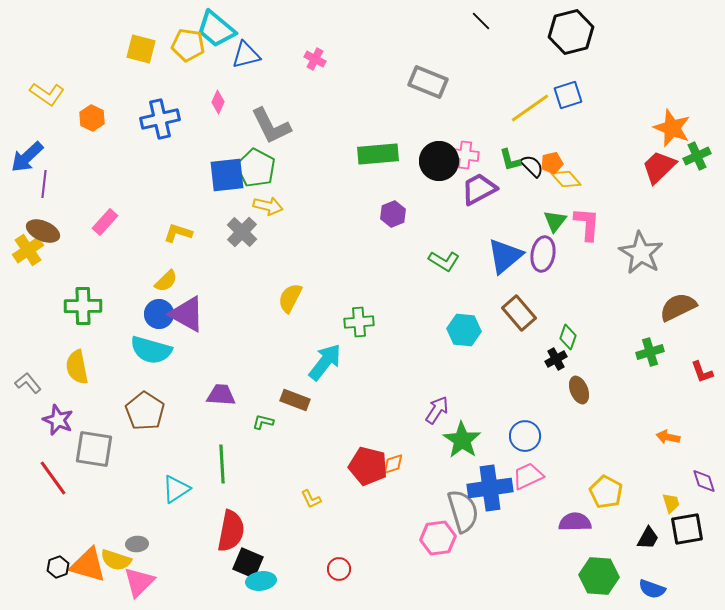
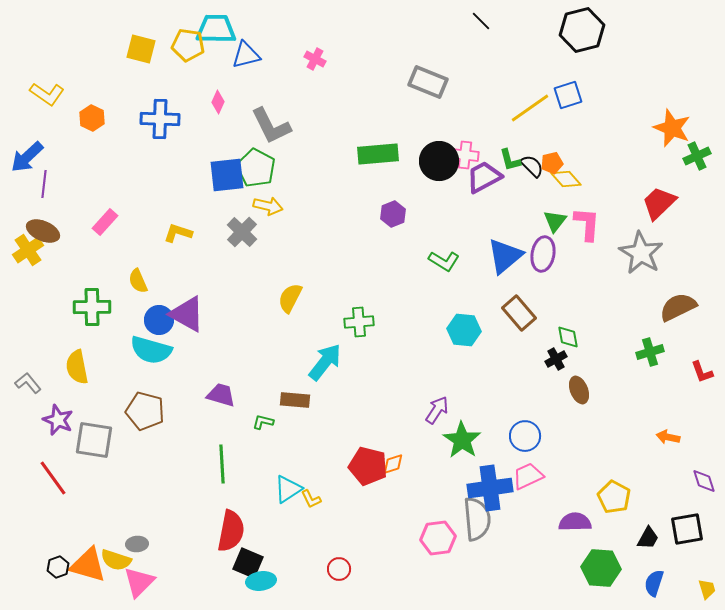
cyan trapezoid at (216, 29): rotated 141 degrees clockwise
black hexagon at (571, 32): moved 11 px right, 2 px up
blue cross at (160, 119): rotated 15 degrees clockwise
red trapezoid at (659, 167): moved 36 px down
purple trapezoid at (479, 189): moved 5 px right, 12 px up
yellow semicircle at (166, 281): moved 28 px left; rotated 110 degrees clockwise
green cross at (83, 306): moved 9 px right, 1 px down
blue circle at (159, 314): moved 6 px down
green diamond at (568, 337): rotated 30 degrees counterclockwise
purple trapezoid at (221, 395): rotated 12 degrees clockwise
brown rectangle at (295, 400): rotated 16 degrees counterclockwise
brown pentagon at (145, 411): rotated 18 degrees counterclockwise
gray square at (94, 449): moved 9 px up
cyan triangle at (176, 489): moved 112 px right
yellow pentagon at (606, 492): moved 8 px right, 5 px down
yellow trapezoid at (671, 503): moved 36 px right, 86 px down
gray semicircle at (463, 511): moved 14 px right, 8 px down; rotated 12 degrees clockwise
green hexagon at (599, 576): moved 2 px right, 8 px up
blue semicircle at (652, 589): moved 2 px right, 6 px up; rotated 88 degrees clockwise
